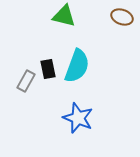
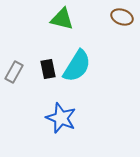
green triangle: moved 2 px left, 3 px down
cyan semicircle: rotated 12 degrees clockwise
gray rectangle: moved 12 px left, 9 px up
blue star: moved 17 px left
